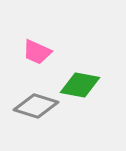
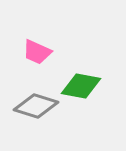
green diamond: moved 1 px right, 1 px down
